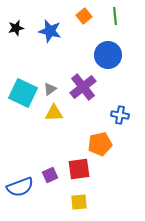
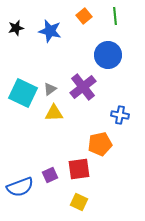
yellow square: rotated 30 degrees clockwise
